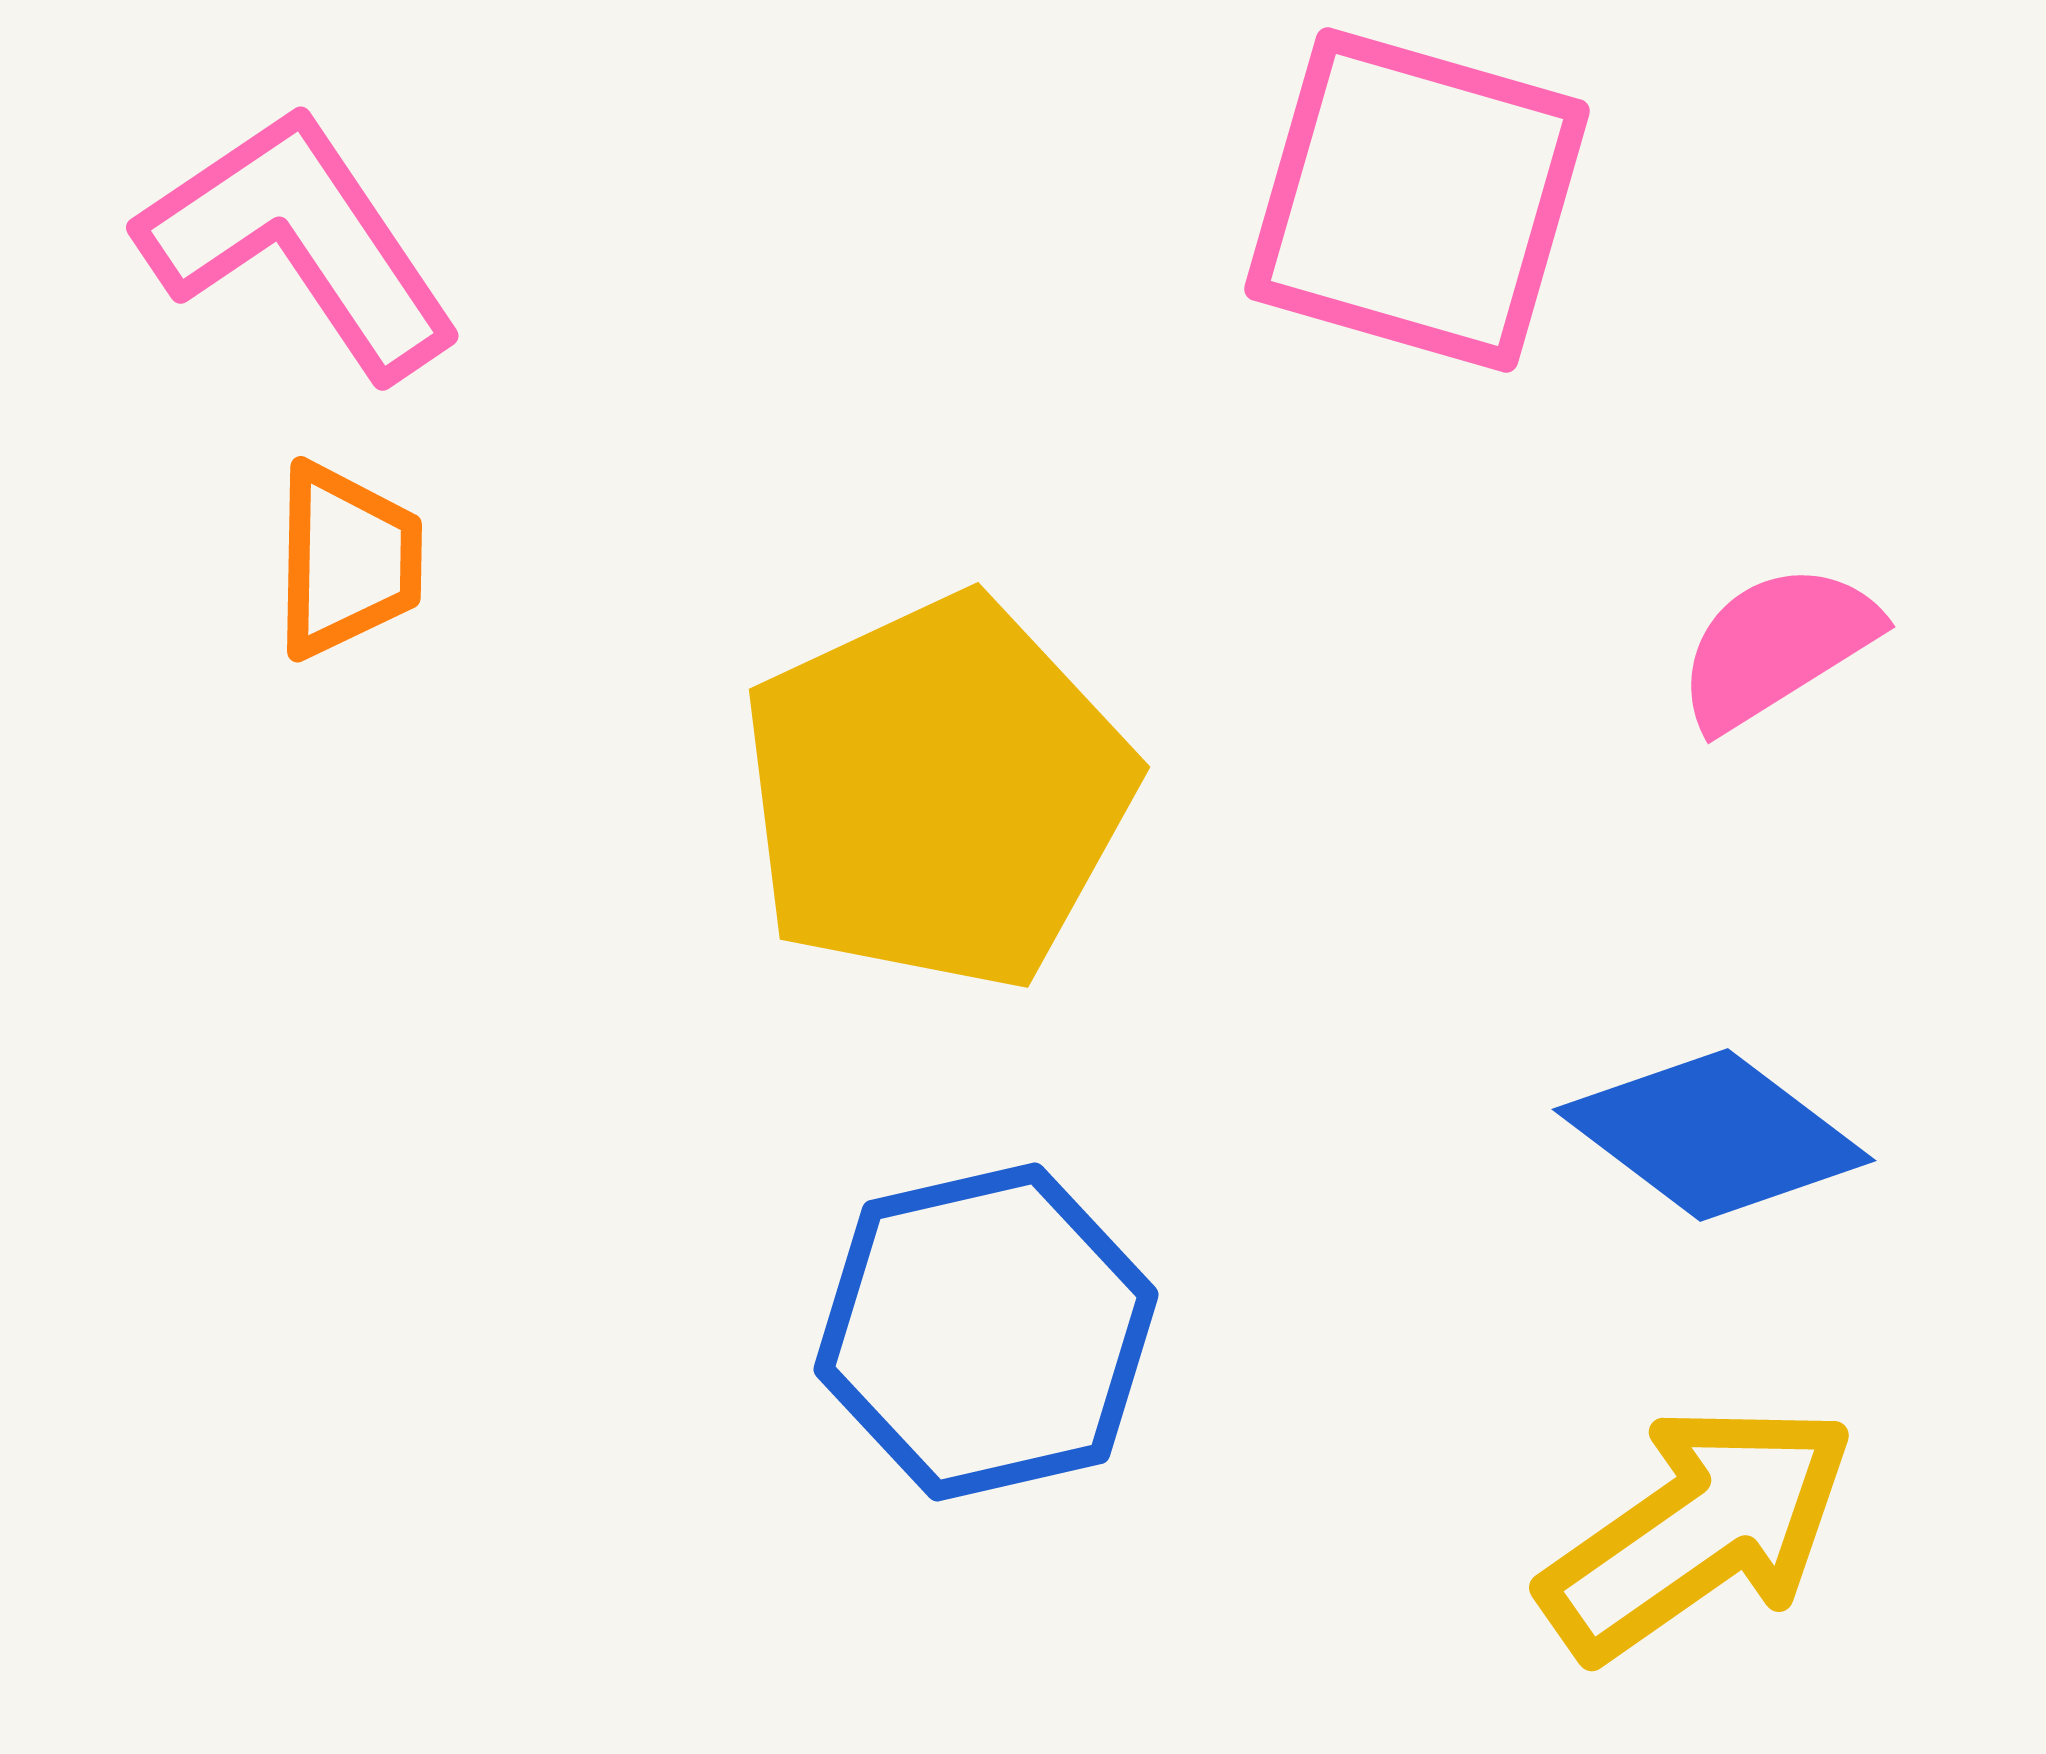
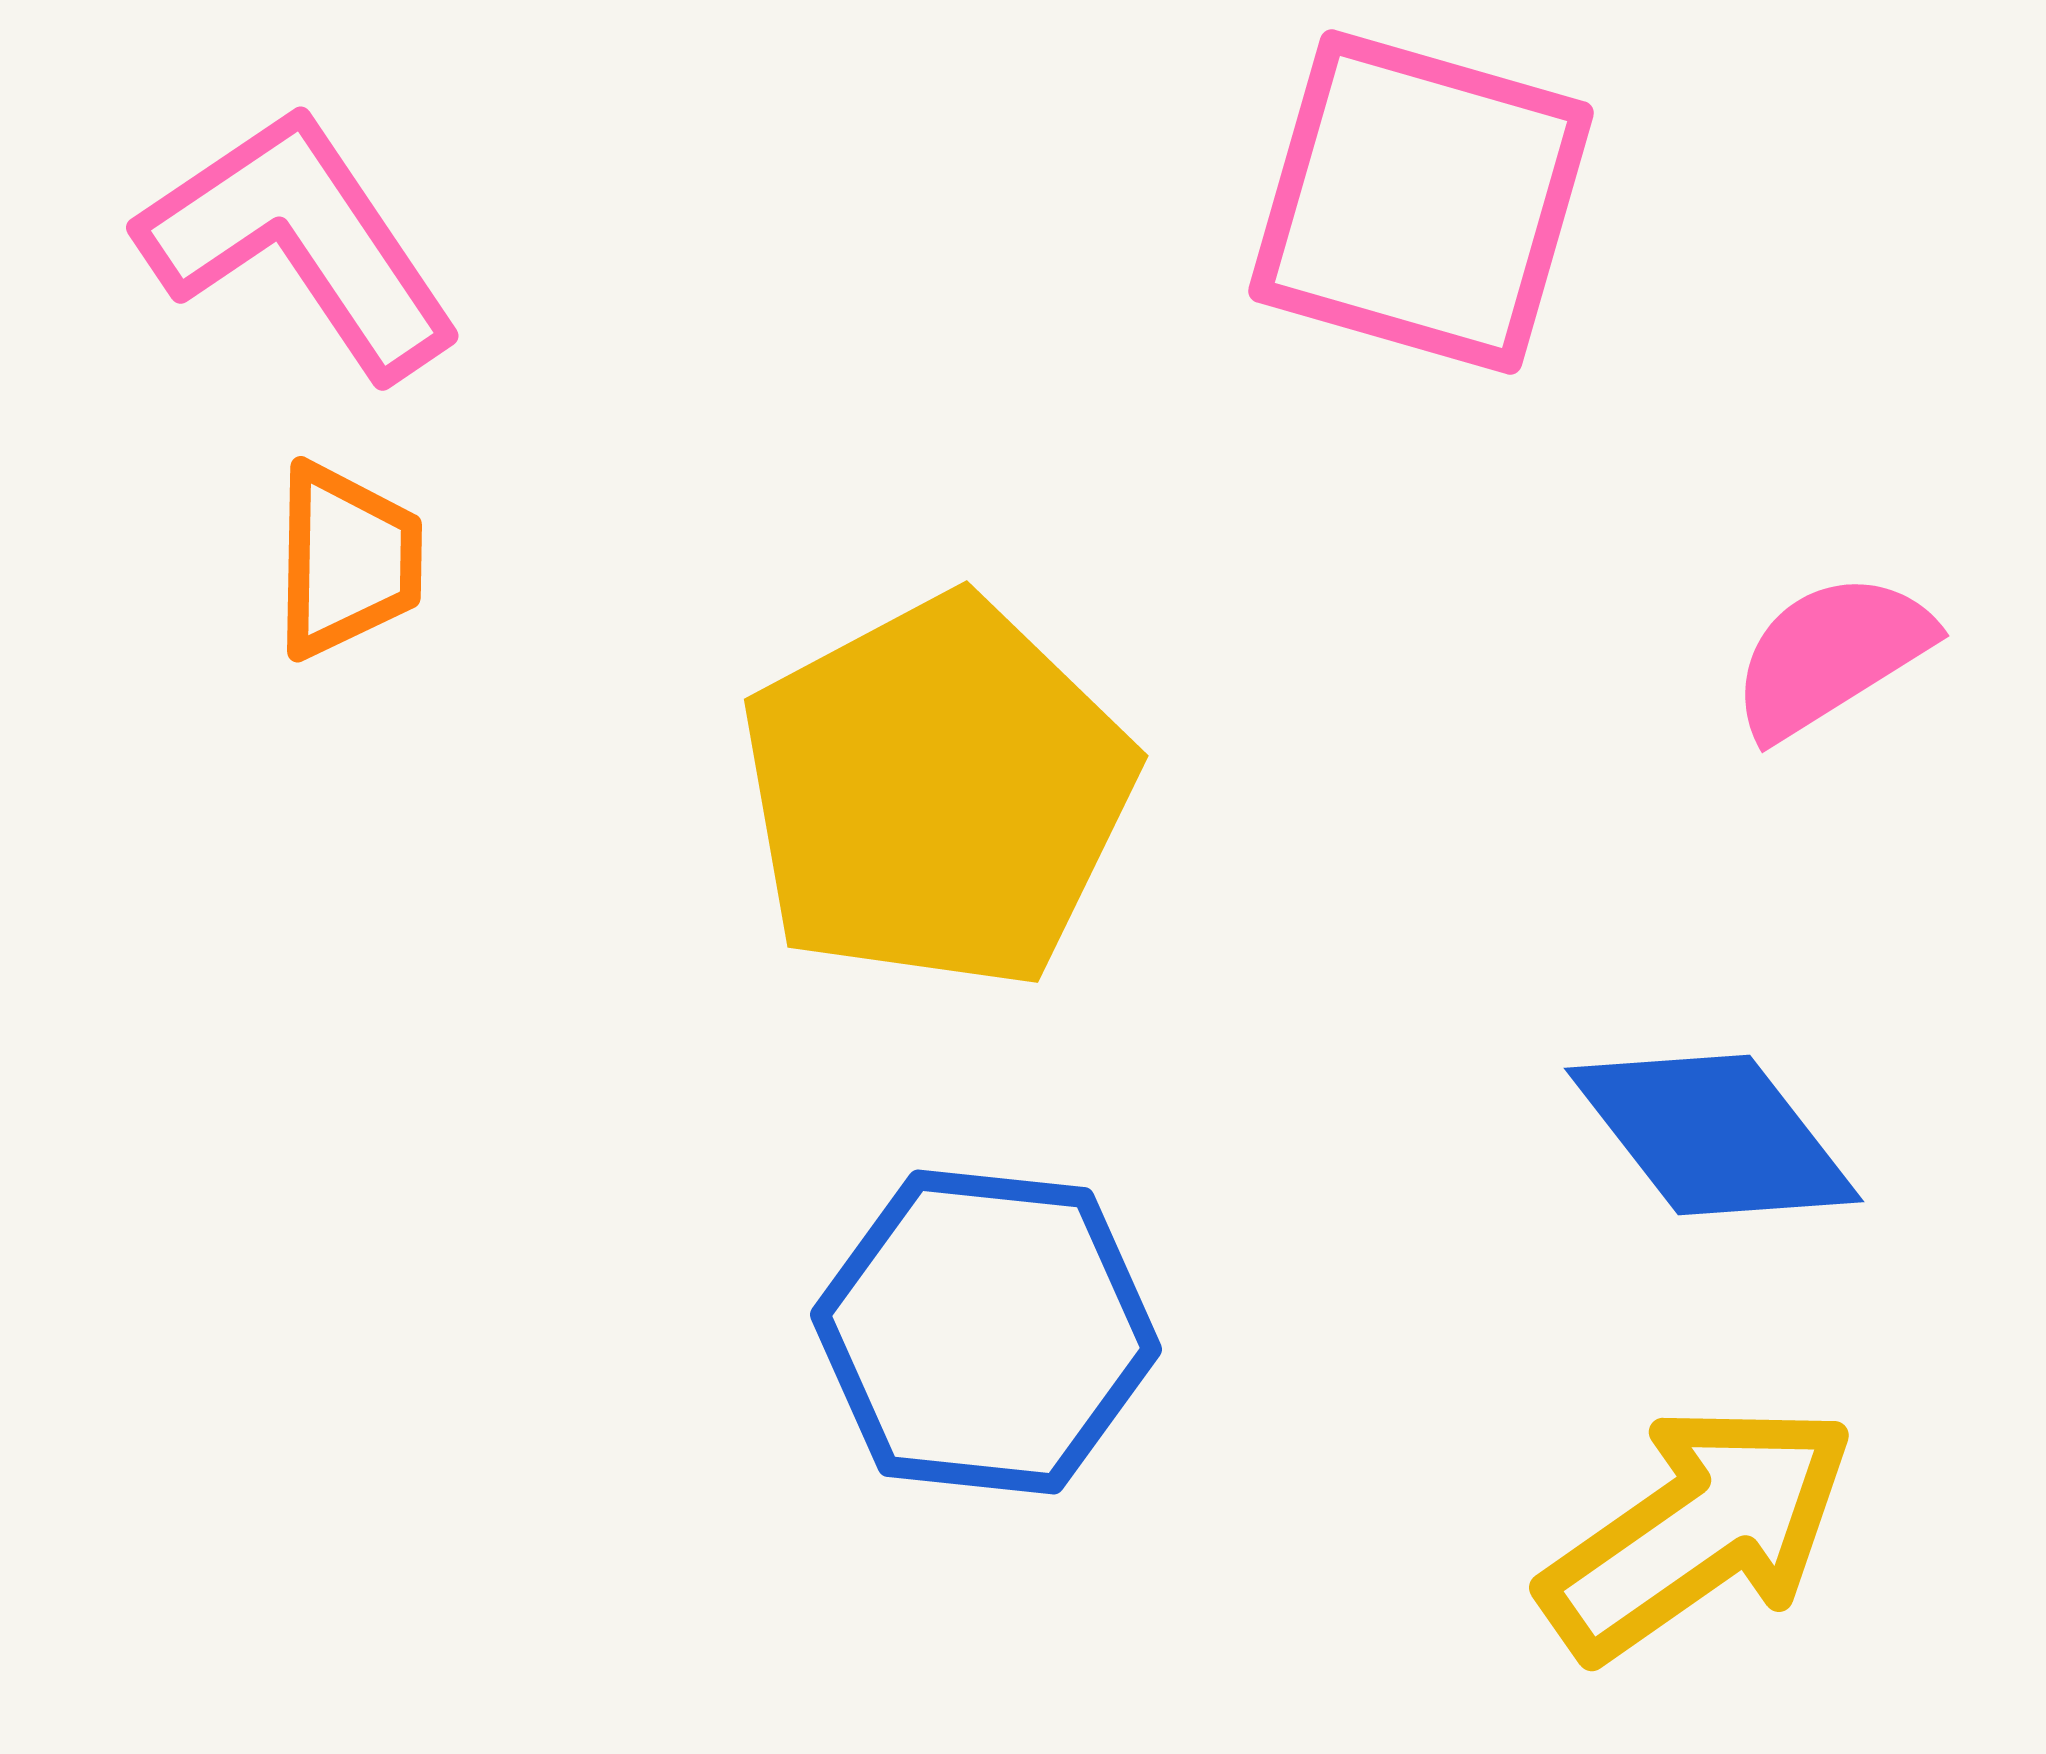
pink square: moved 4 px right, 2 px down
pink semicircle: moved 54 px right, 9 px down
yellow pentagon: rotated 3 degrees counterclockwise
blue diamond: rotated 15 degrees clockwise
blue hexagon: rotated 19 degrees clockwise
